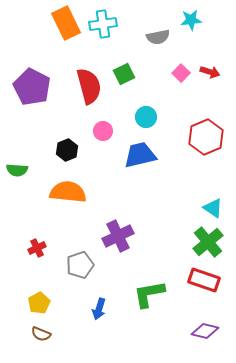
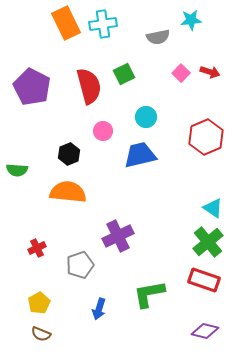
black hexagon: moved 2 px right, 4 px down
